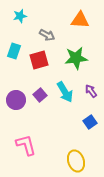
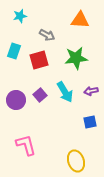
purple arrow: rotated 64 degrees counterclockwise
blue square: rotated 24 degrees clockwise
